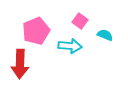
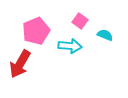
red arrow: rotated 28 degrees clockwise
